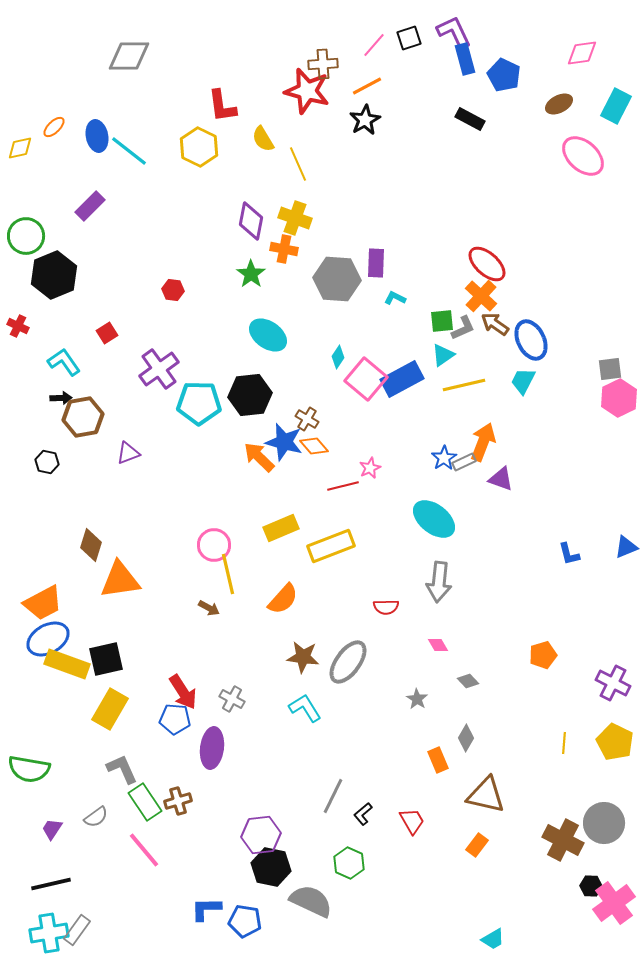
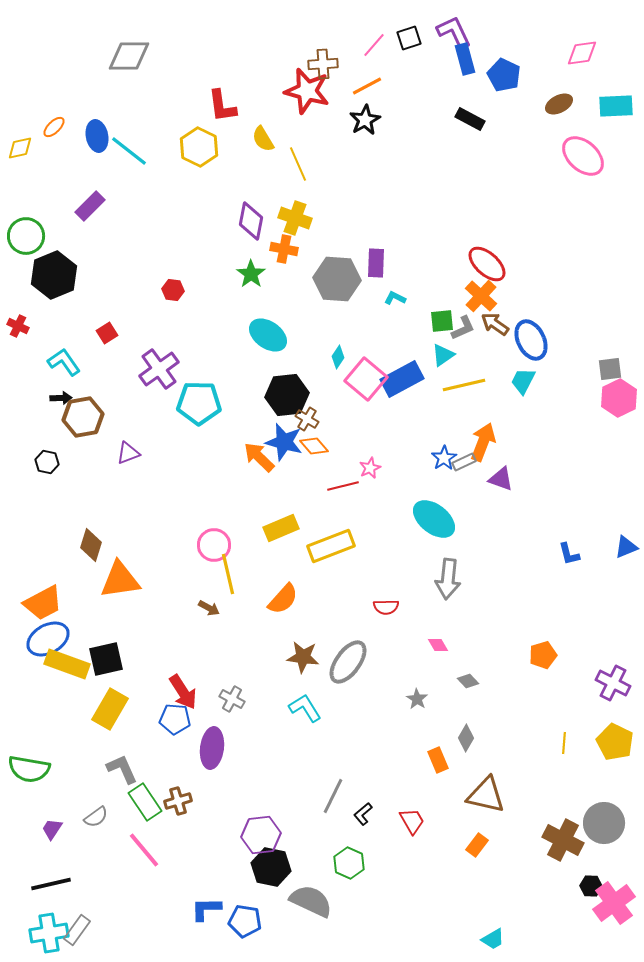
cyan rectangle at (616, 106): rotated 60 degrees clockwise
black hexagon at (250, 395): moved 37 px right
gray arrow at (439, 582): moved 9 px right, 3 px up
